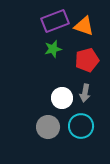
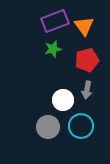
orange triangle: rotated 35 degrees clockwise
gray arrow: moved 2 px right, 3 px up
white circle: moved 1 px right, 2 px down
